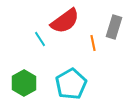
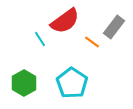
gray rectangle: rotated 20 degrees clockwise
orange line: moved 1 px left, 1 px up; rotated 42 degrees counterclockwise
cyan pentagon: moved 1 px right, 1 px up; rotated 8 degrees counterclockwise
